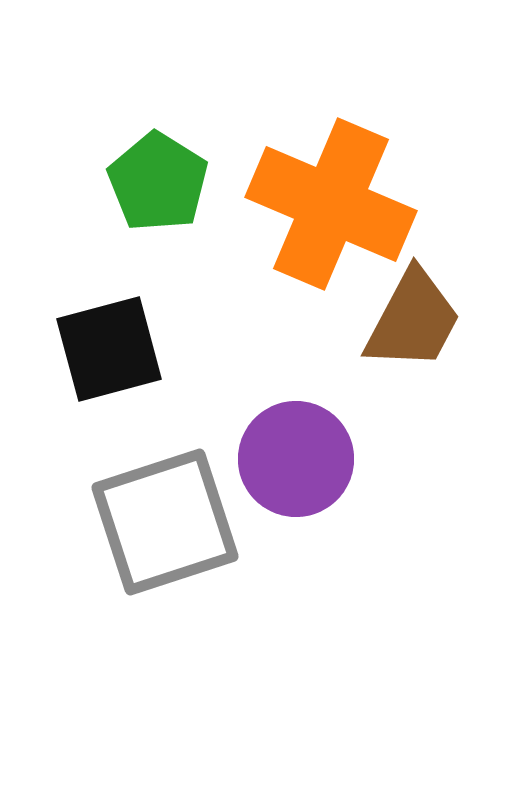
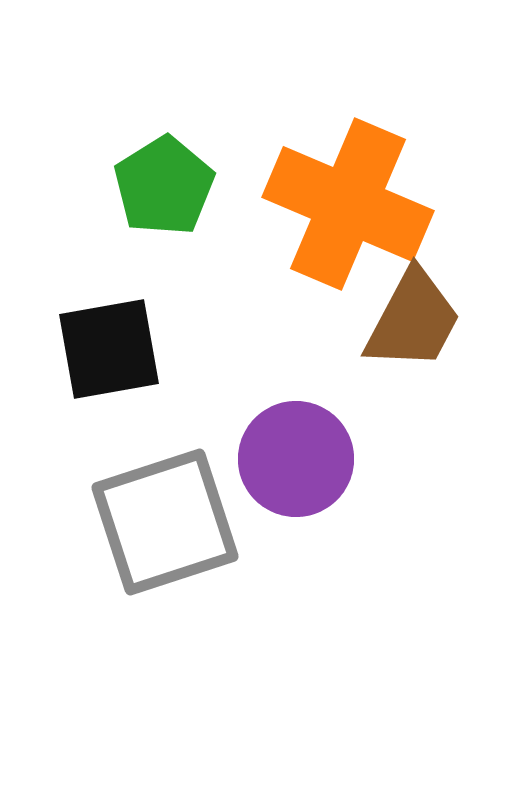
green pentagon: moved 6 px right, 4 px down; rotated 8 degrees clockwise
orange cross: moved 17 px right
black square: rotated 5 degrees clockwise
